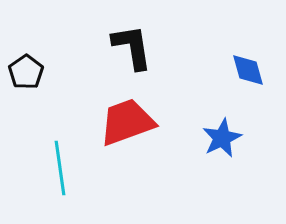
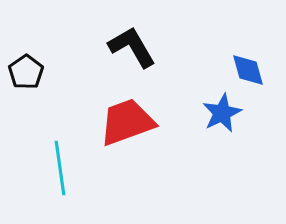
black L-shape: rotated 21 degrees counterclockwise
blue star: moved 25 px up
